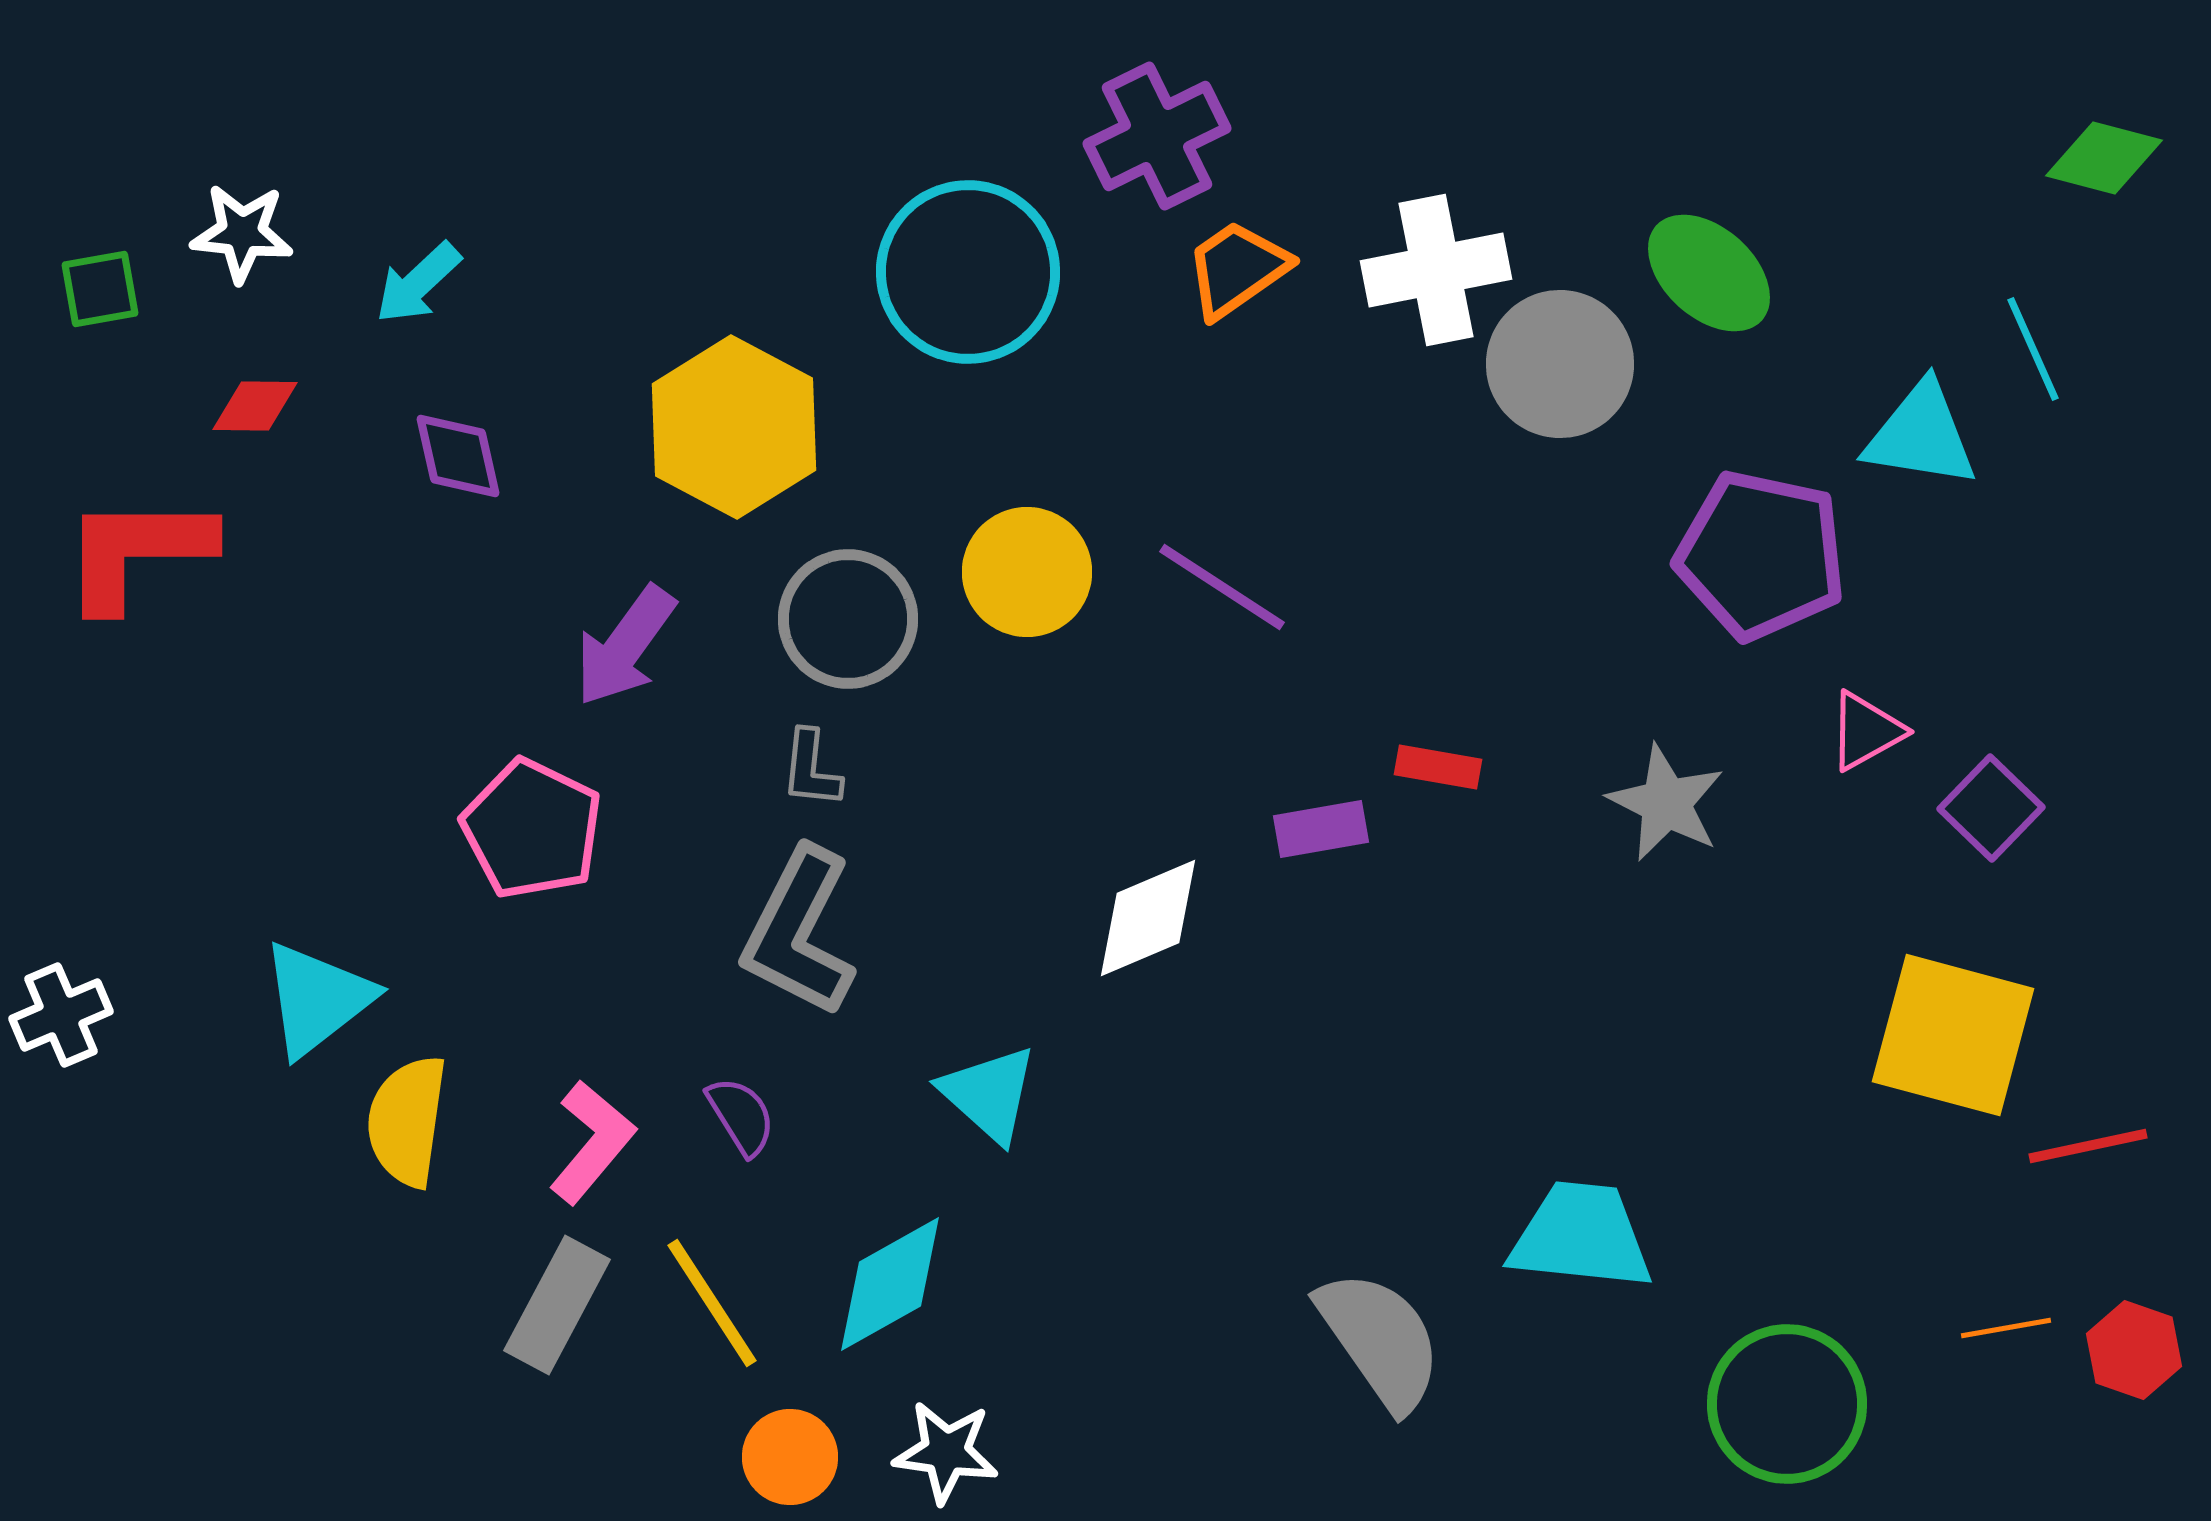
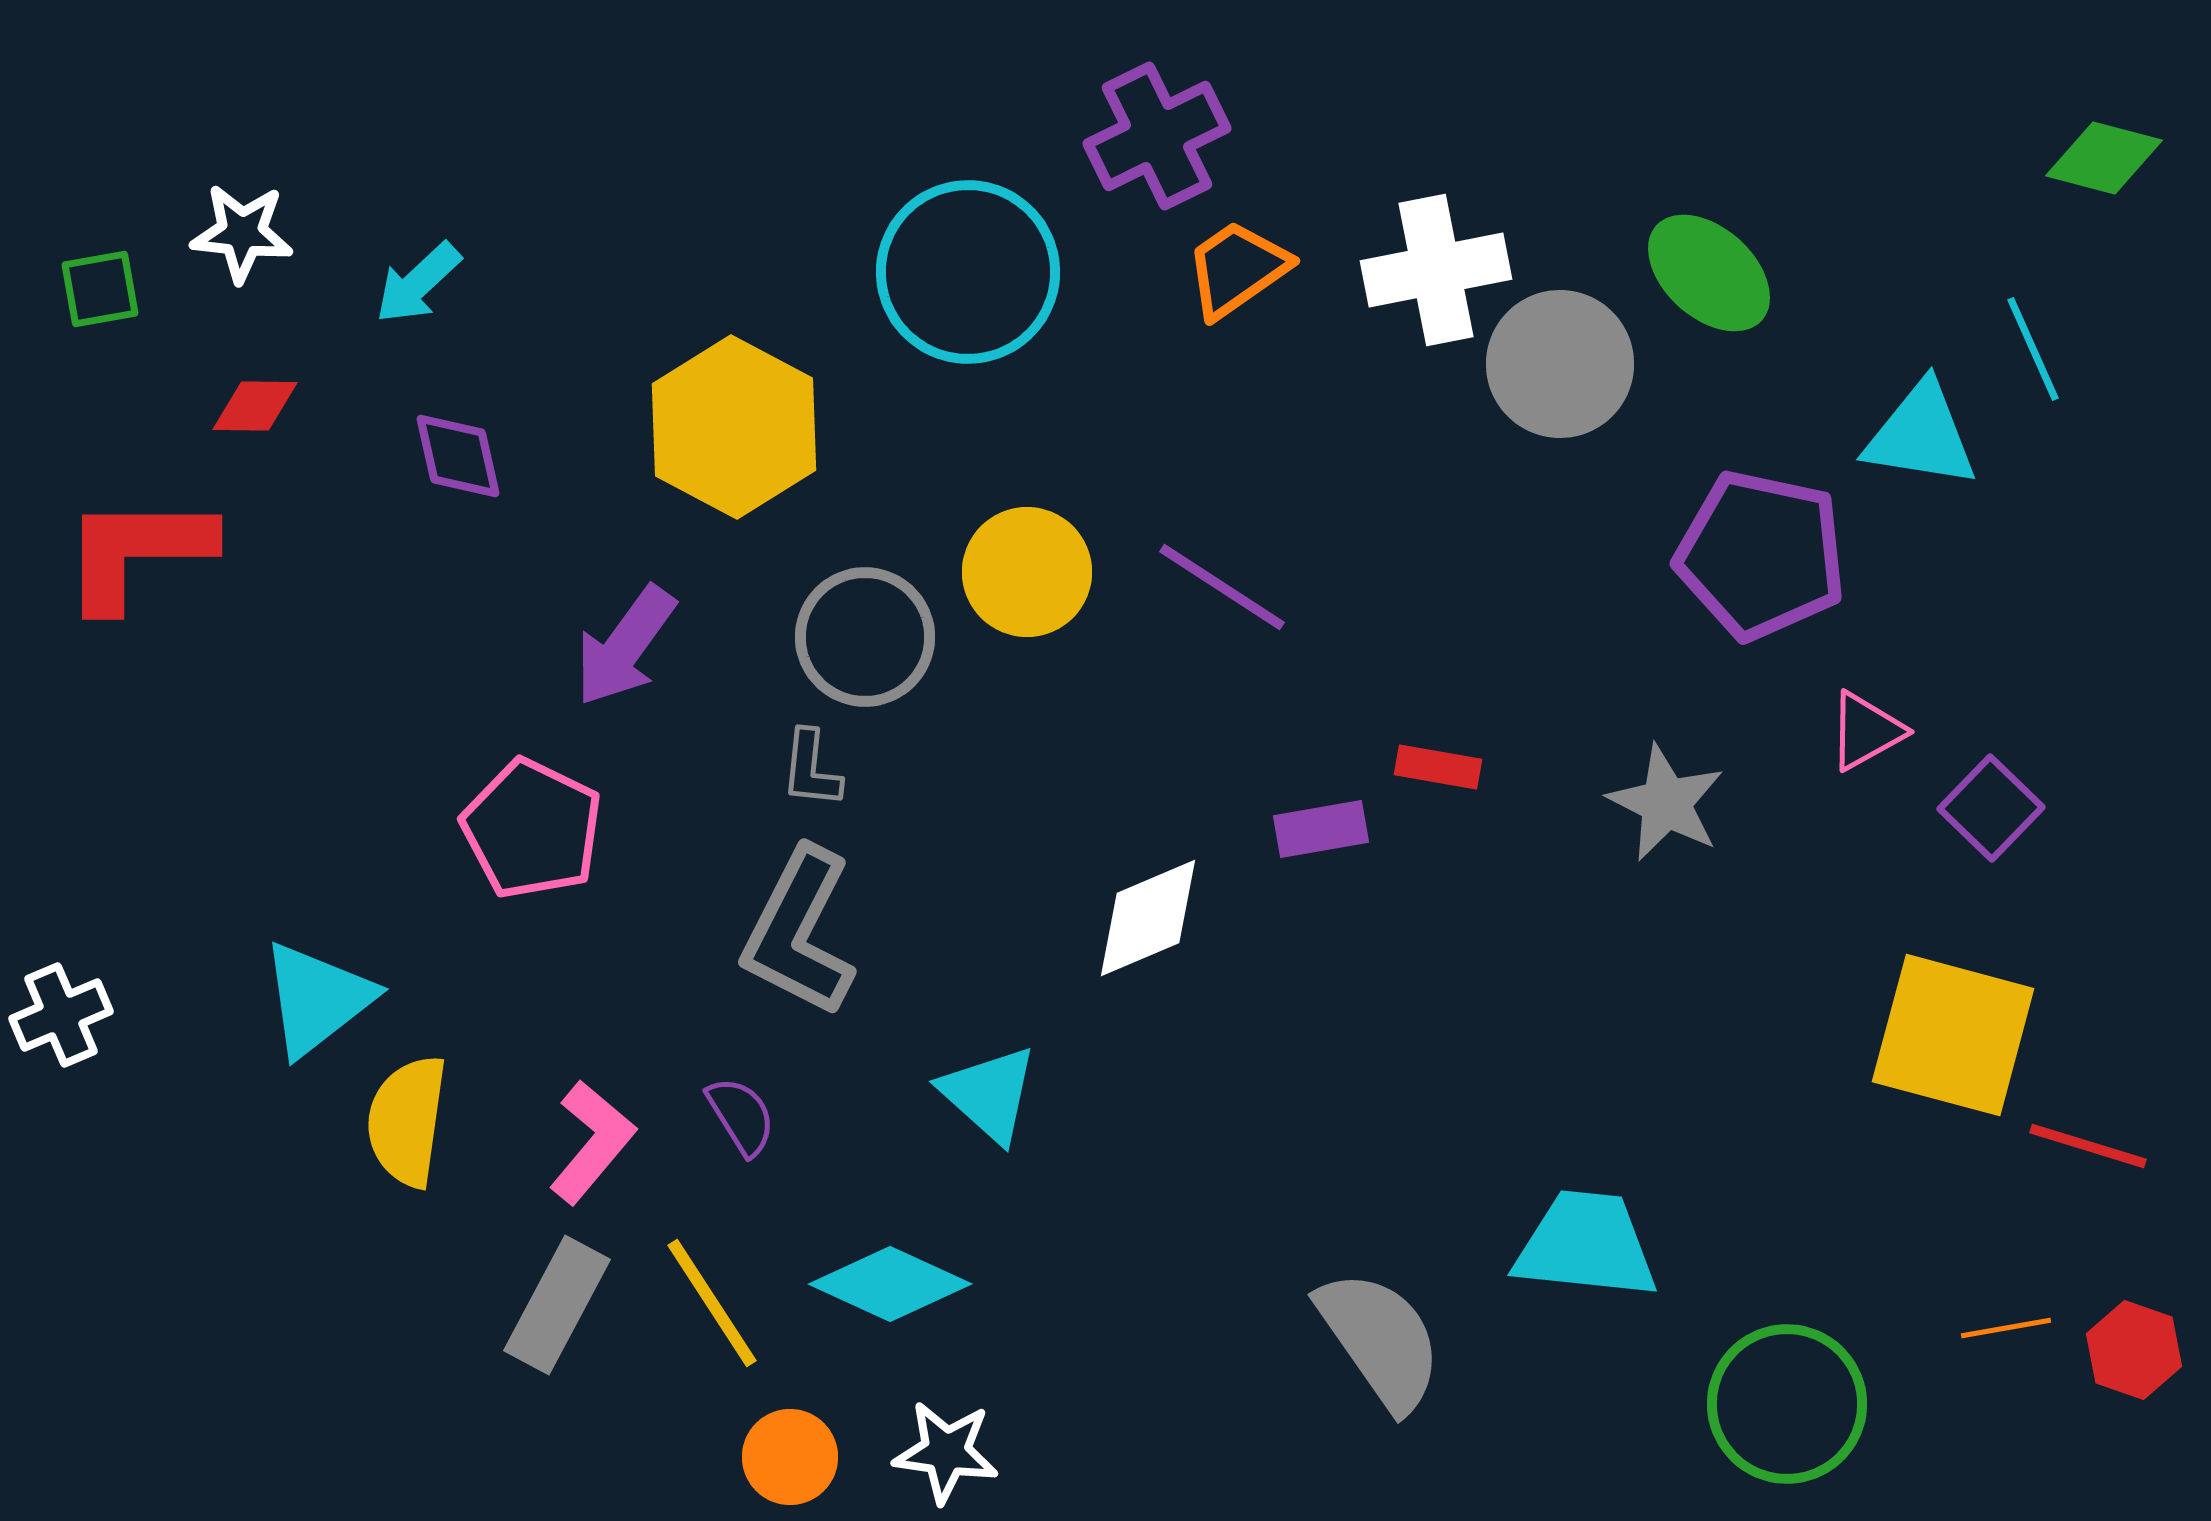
gray circle at (848, 619): moved 17 px right, 18 px down
red line at (2088, 1146): rotated 29 degrees clockwise
cyan trapezoid at (1581, 1236): moved 5 px right, 9 px down
cyan diamond at (890, 1284): rotated 54 degrees clockwise
